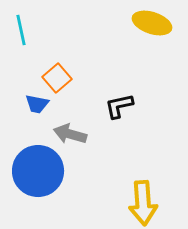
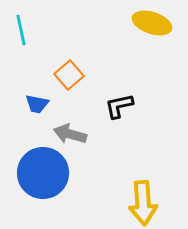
orange square: moved 12 px right, 3 px up
blue circle: moved 5 px right, 2 px down
